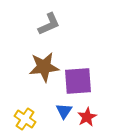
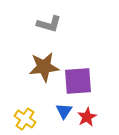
gray L-shape: rotated 40 degrees clockwise
